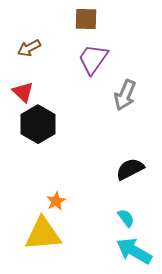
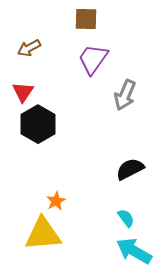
red triangle: rotated 20 degrees clockwise
